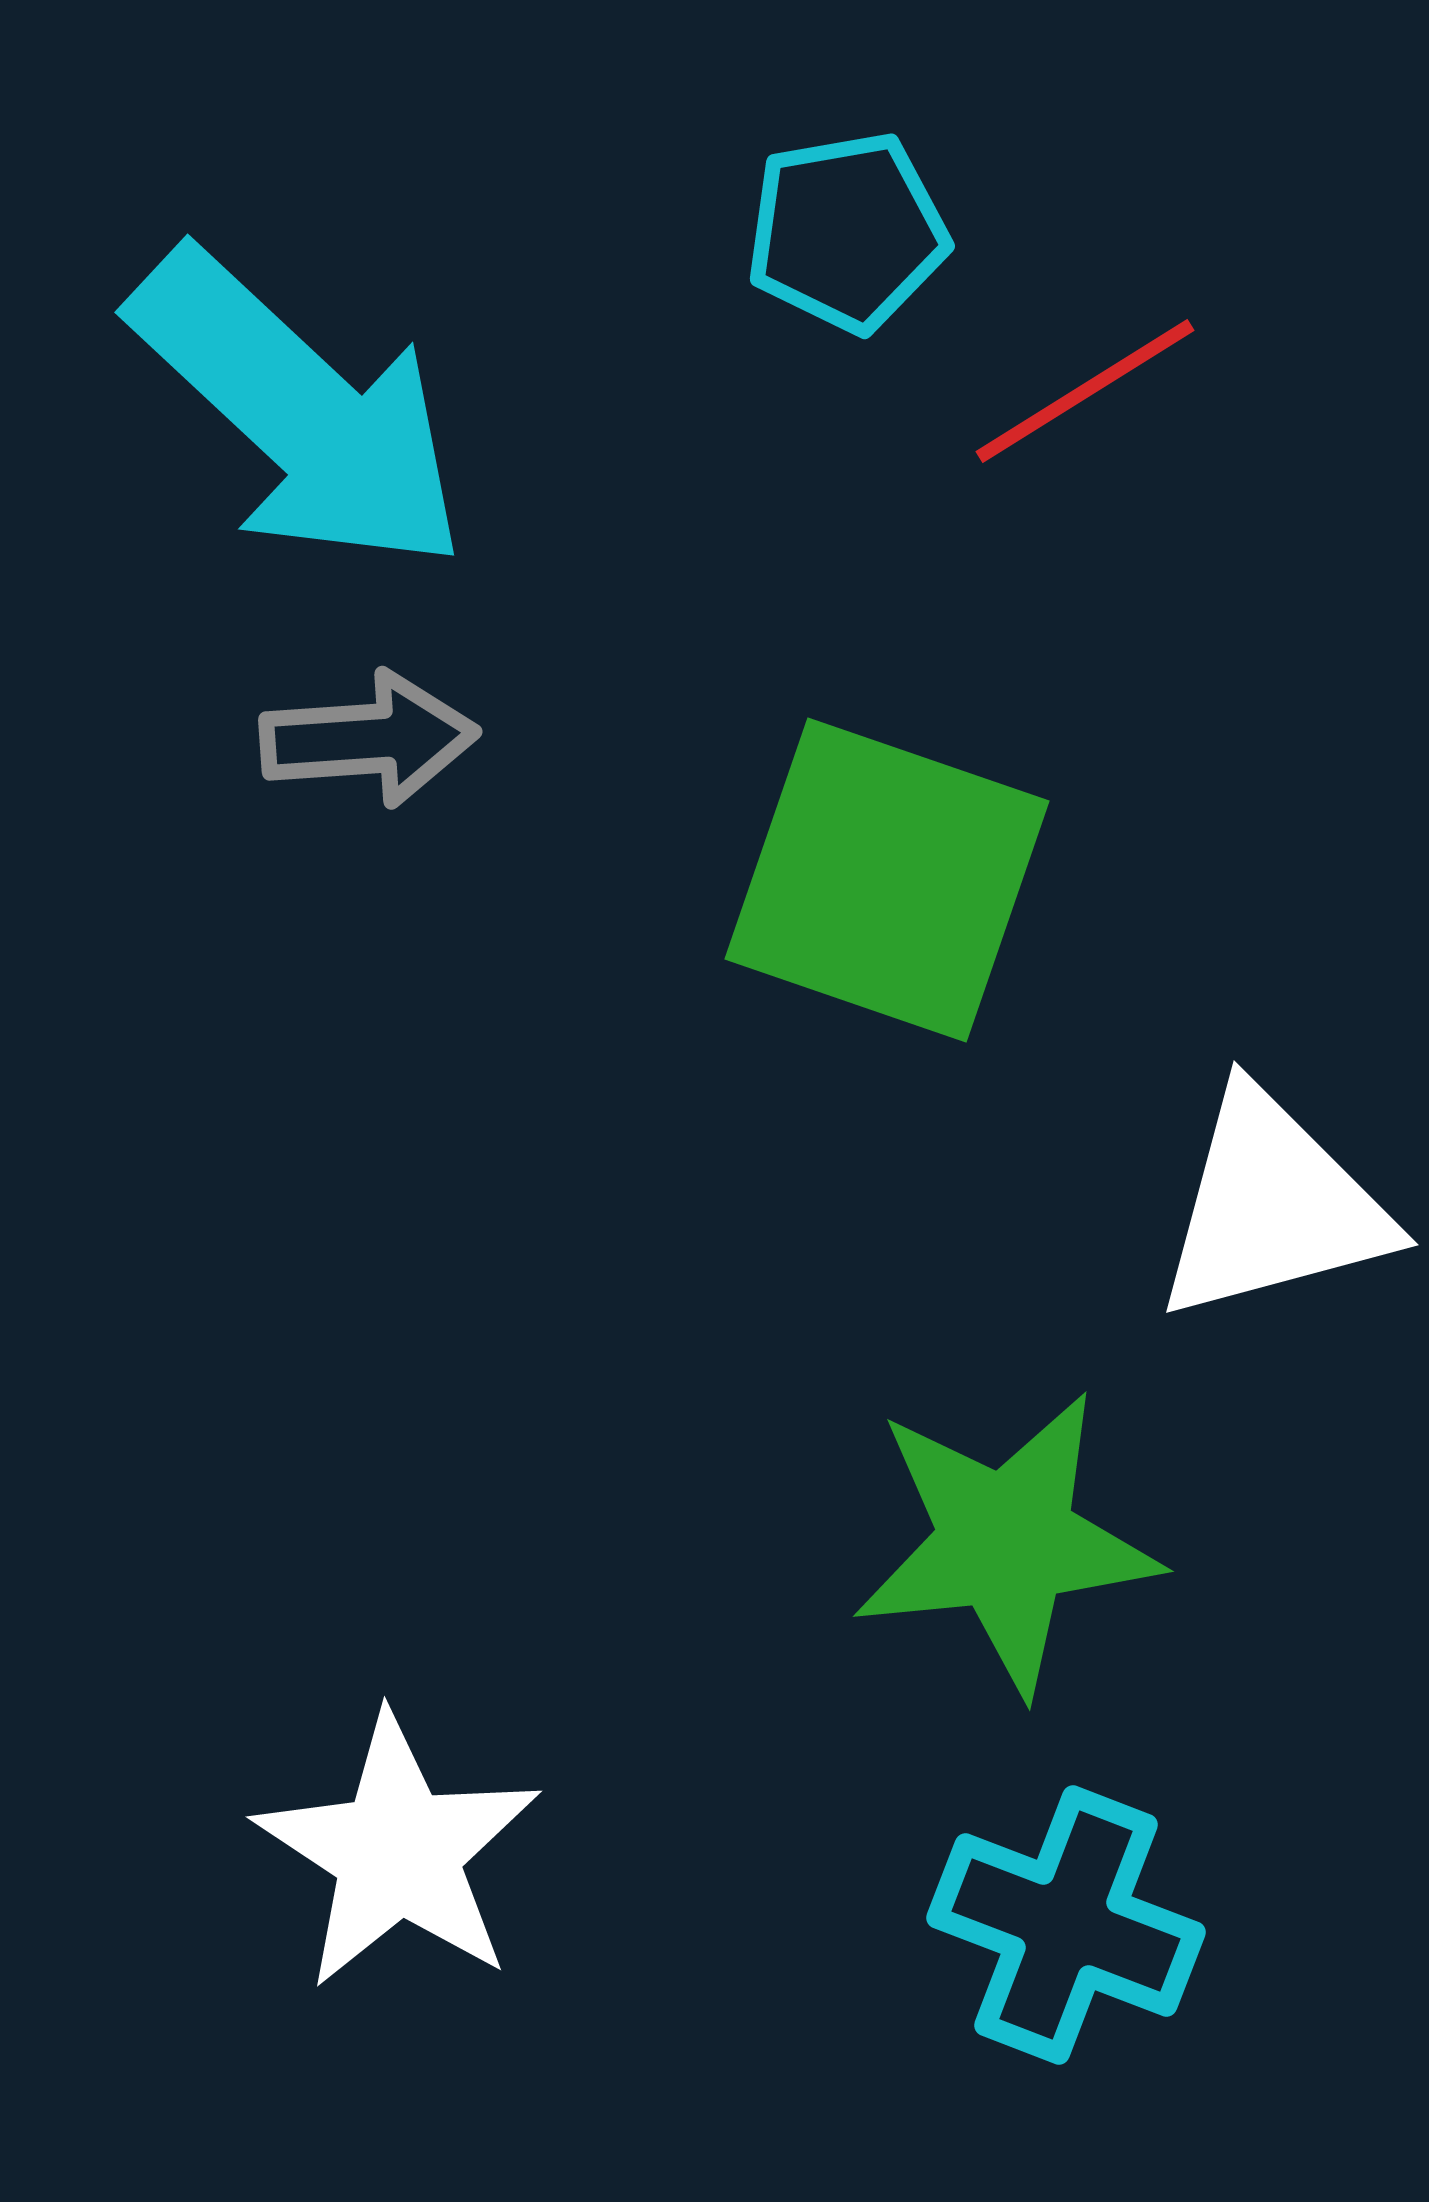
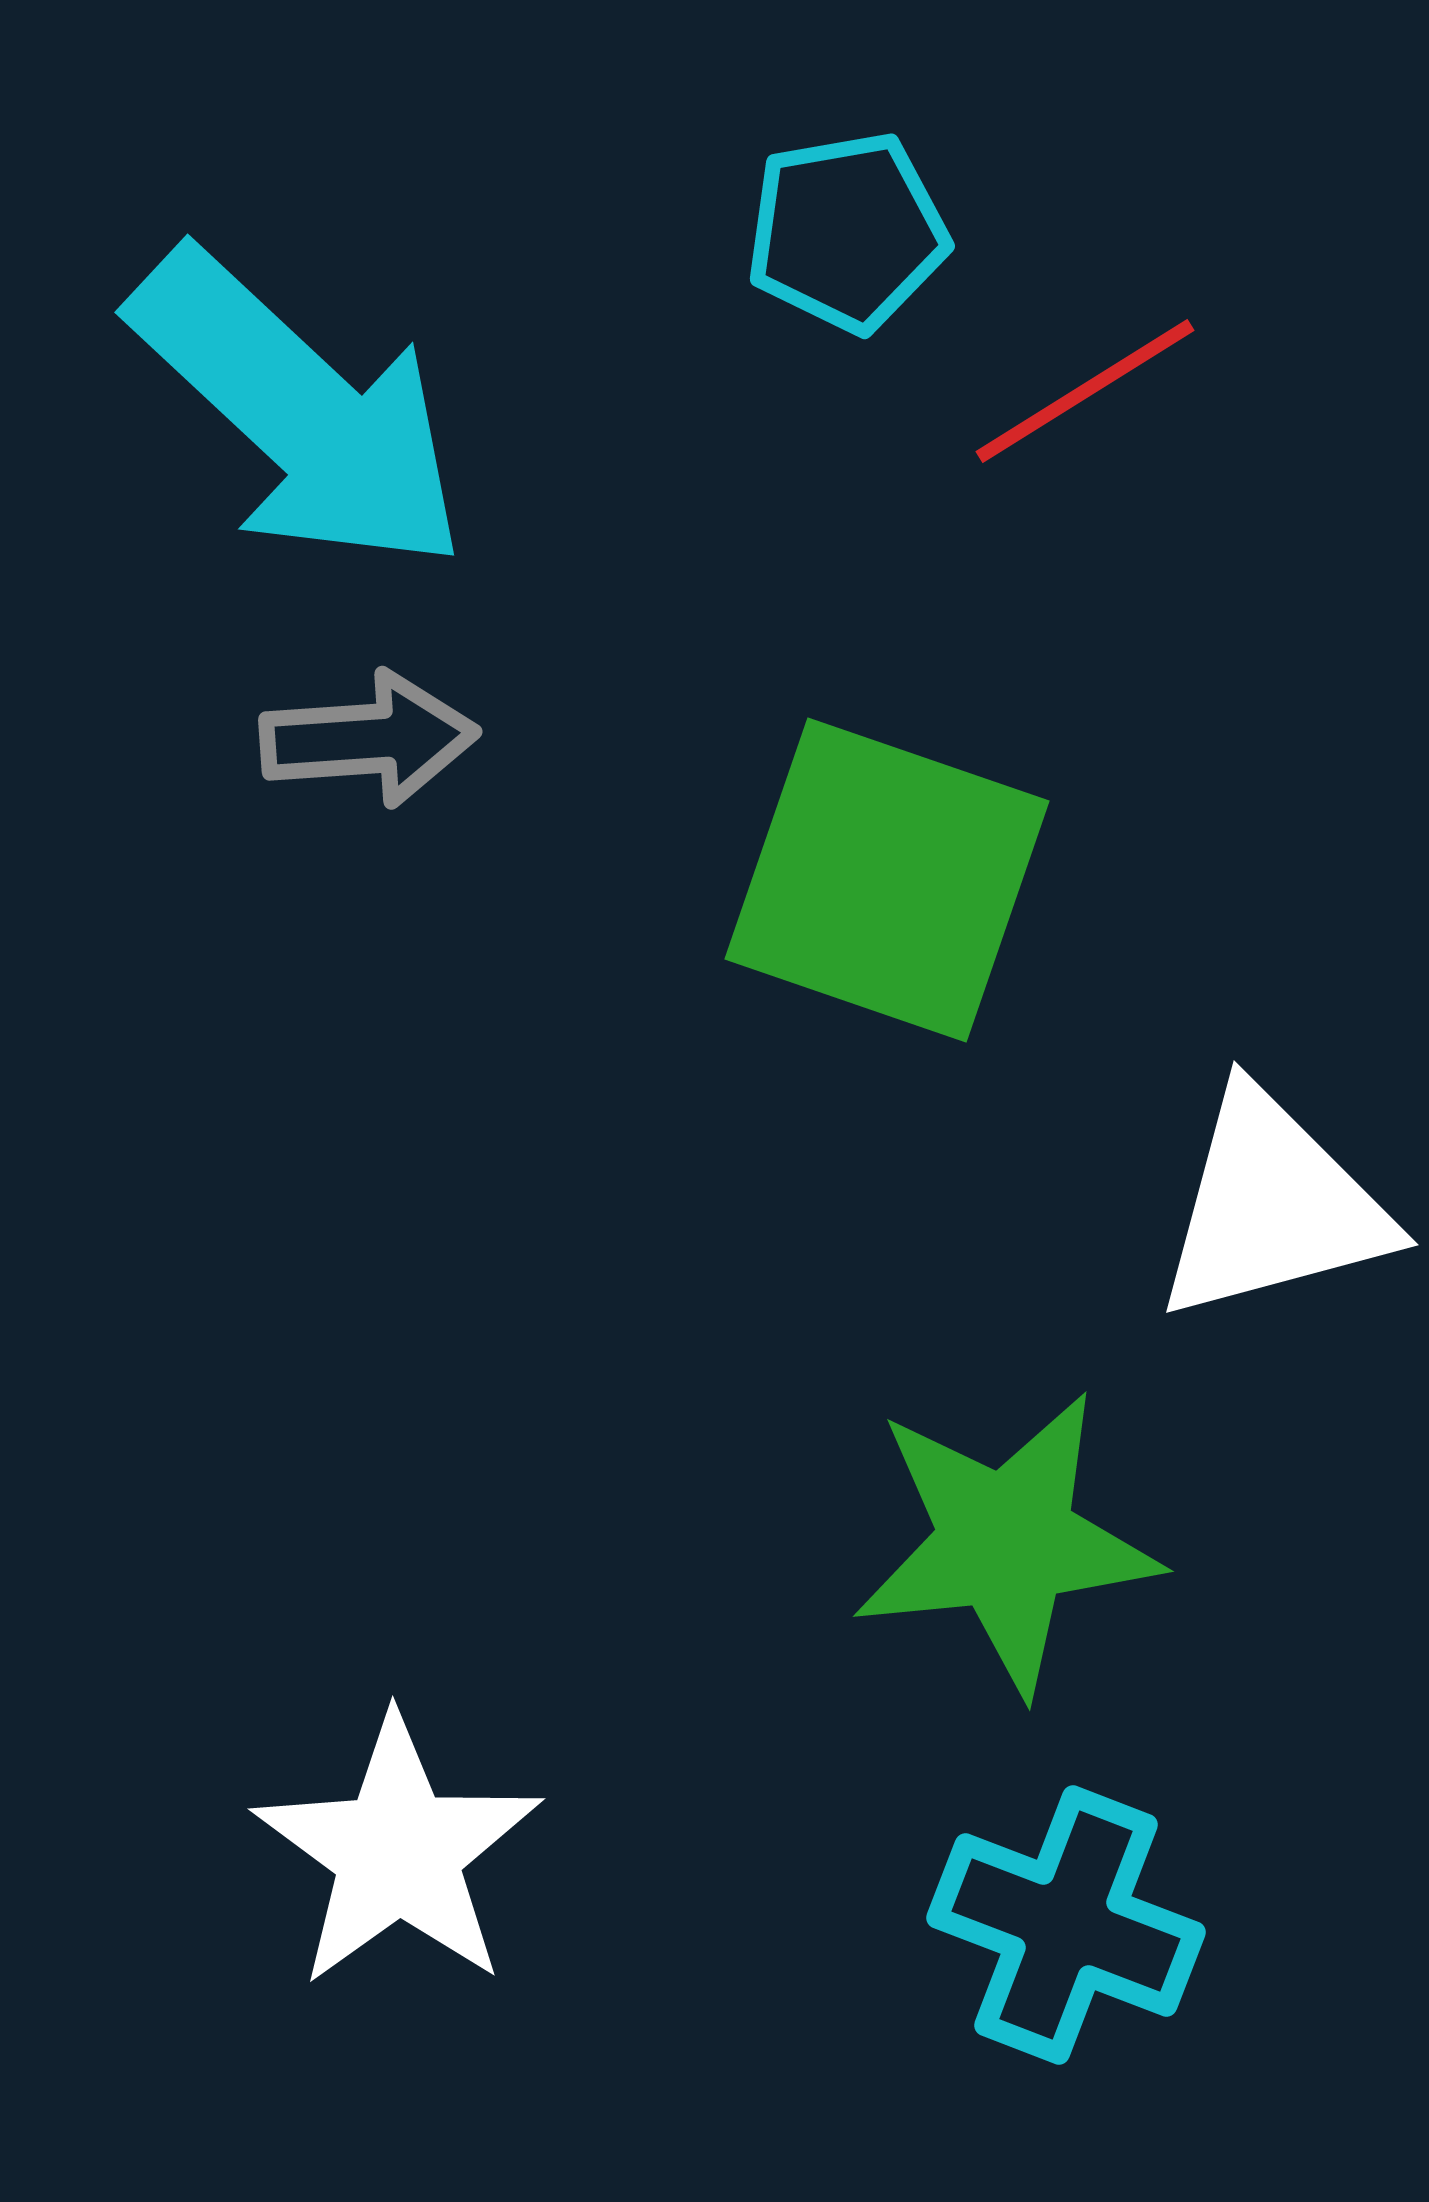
white star: rotated 3 degrees clockwise
